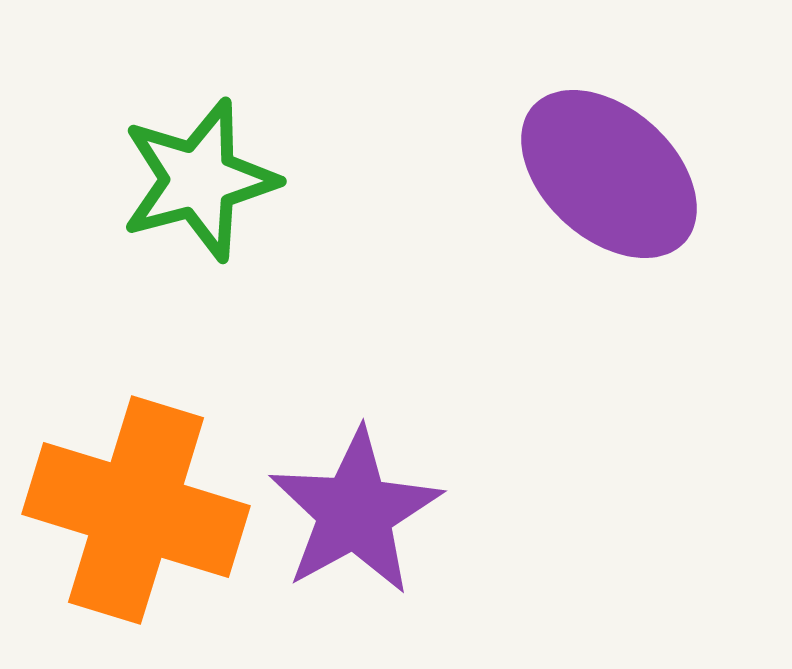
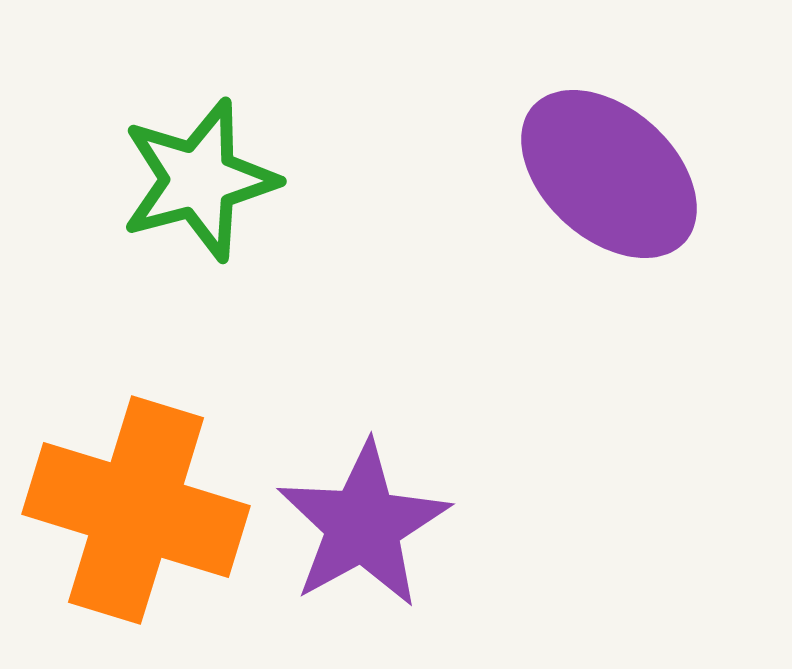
purple star: moved 8 px right, 13 px down
